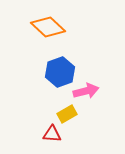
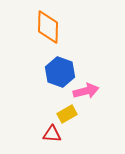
orange diamond: rotated 48 degrees clockwise
blue hexagon: rotated 20 degrees counterclockwise
